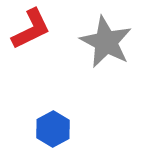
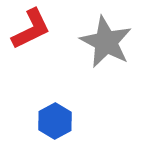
blue hexagon: moved 2 px right, 8 px up
